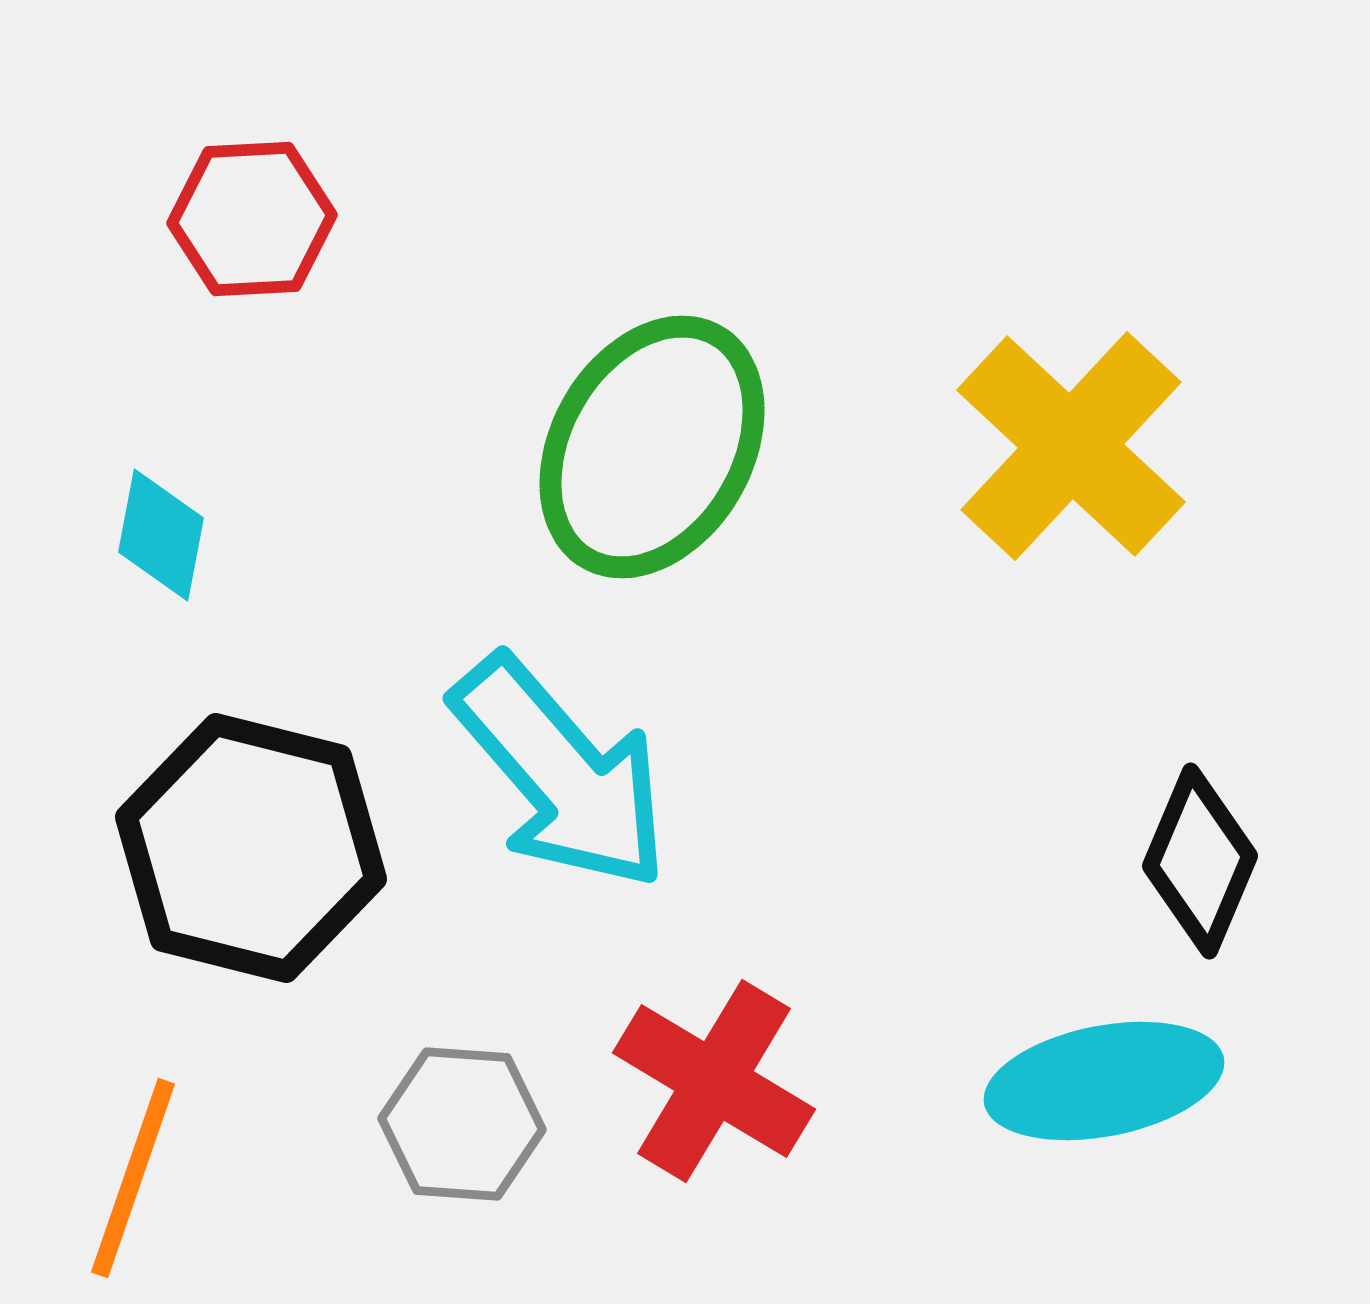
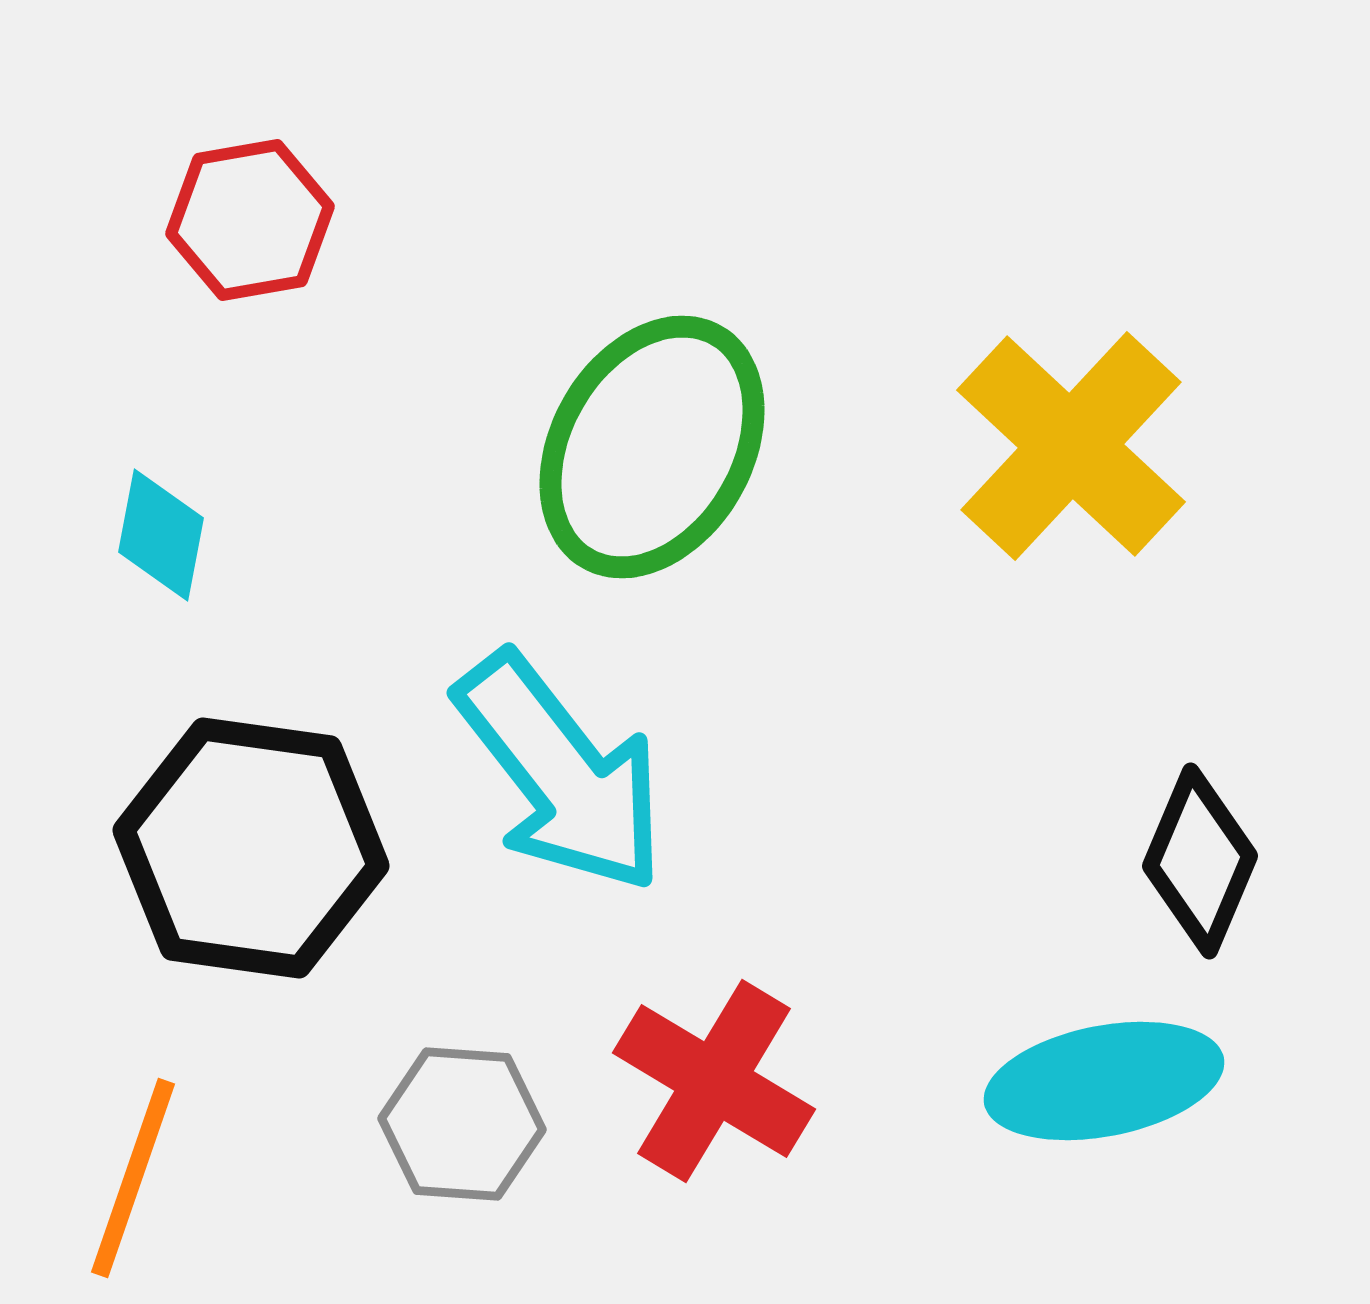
red hexagon: moved 2 px left, 1 px down; rotated 7 degrees counterclockwise
cyan arrow: rotated 3 degrees clockwise
black hexagon: rotated 6 degrees counterclockwise
